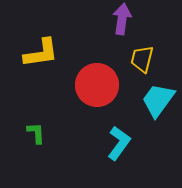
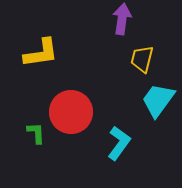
red circle: moved 26 px left, 27 px down
